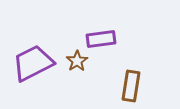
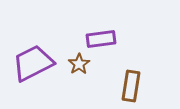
brown star: moved 2 px right, 3 px down
